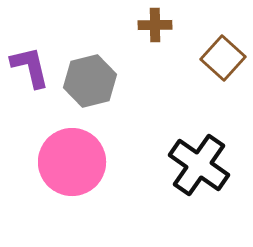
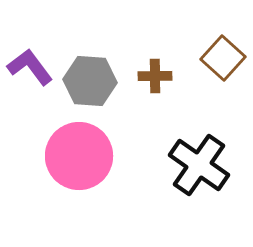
brown cross: moved 51 px down
purple L-shape: rotated 24 degrees counterclockwise
gray hexagon: rotated 18 degrees clockwise
pink circle: moved 7 px right, 6 px up
